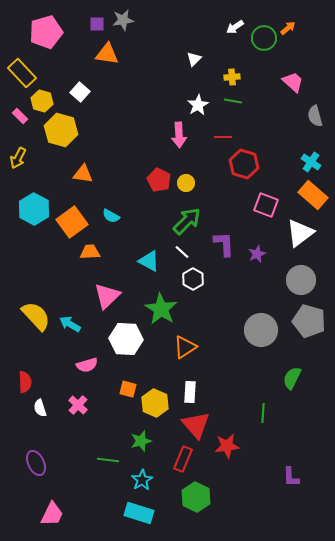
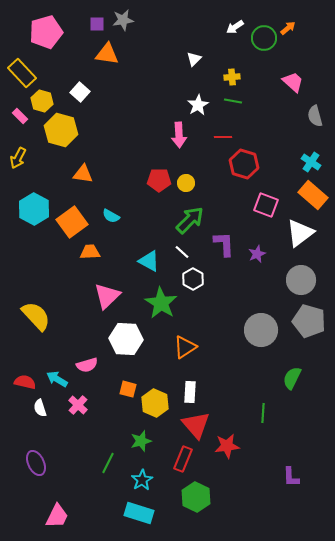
red pentagon at (159, 180): rotated 25 degrees counterclockwise
green arrow at (187, 221): moved 3 px right, 1 px up
green star at (161, 309): moved 6 px up
cyan arrow at (70, 324): moved 13 px left, 55 px down
red semicircle at (25, 382): rotated 75 degrees counterclockwise
green line at (108, 460): moved 3 px down; rotated 70 degrees counterclockwise
pink trapezoid at (52, 514): moved 5 px right, 2 px down
